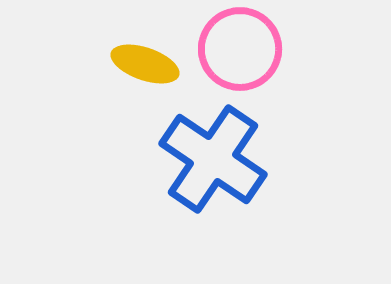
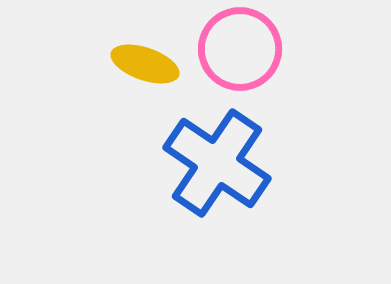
blue cross: moved 4 px right, 4 px down
